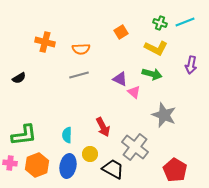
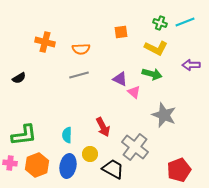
orange square: rotated 24 degrees clockwise
purple arrow: rotated 78 degrees clockwise
red pentagon: moved 4 px right; rotated 20 degrees clockwise
